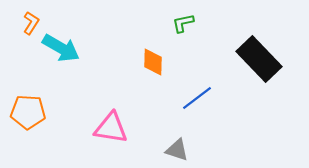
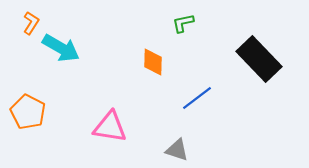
orange pentagon: rotated 24 degrees clockwise
pink triangle: moved 1 px left, 1 px up
